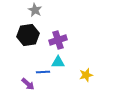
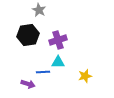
gray star: moved 4 px right
yellow star: moved 1 px left, 1 px down
purple arrow: rotated 24 degrees counterclockwise
